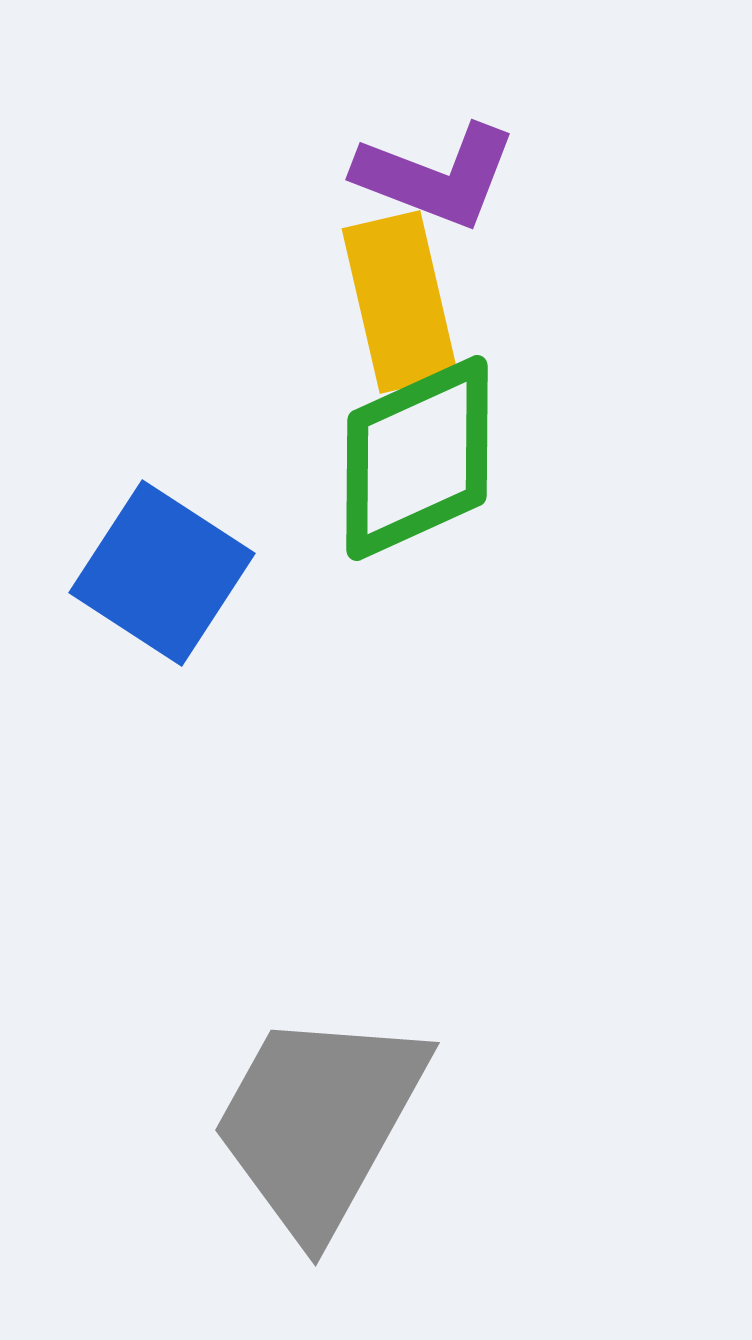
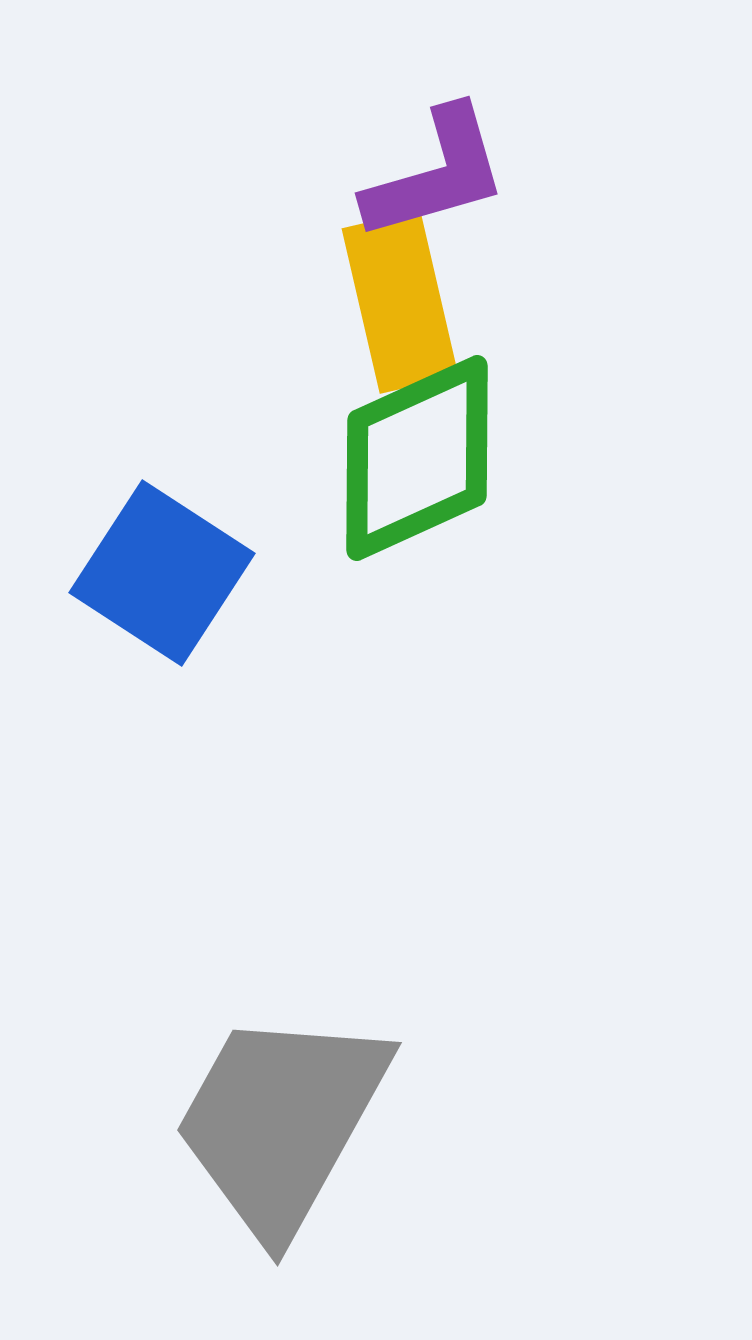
purple L-shape: moved 2 px up; rotated 37 degrees counterclockwise
gray trapezoid: moved 38 px left
